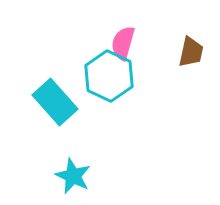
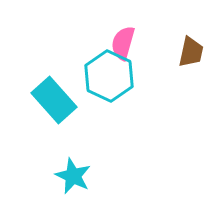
cyan rectangle: moved 1 px left, 2 px up
